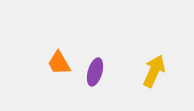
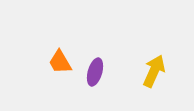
orange trapezoid: moved 1 px right, 1 px up
